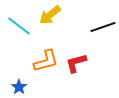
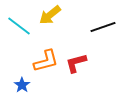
blue star: moved 3 px right, 2 px up
